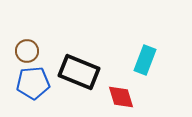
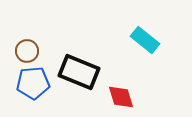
cyan rectangle: moved 20 px up; rotated 72 degrees counterclockwise
